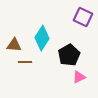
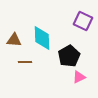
purple square: moved 4 px down
cyan diamond: rotated 35 degrees counterclockwise
brown triangle: moved 5 px up
black pentagon: moved 1 px down
